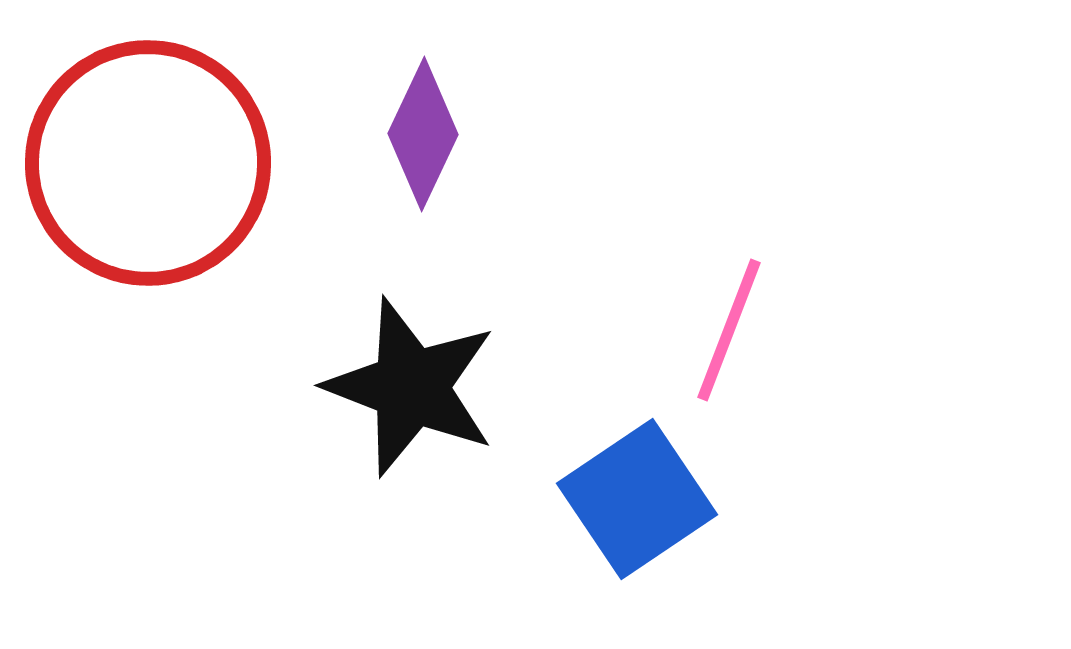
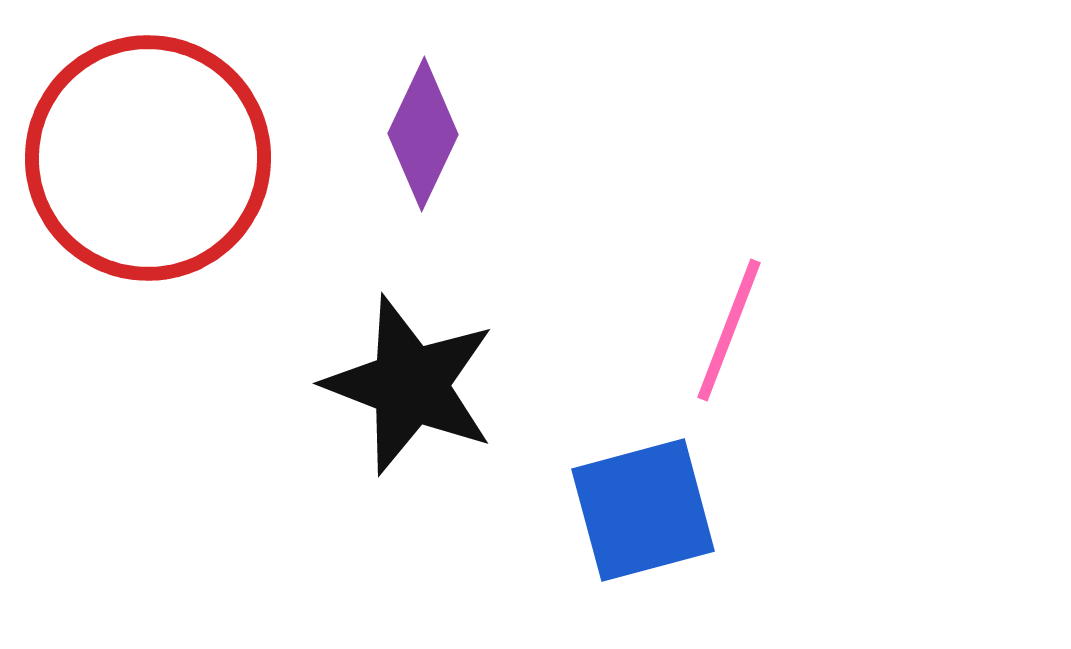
red circle: moved 5 px up
black star: moved 1 px left, 2 px up
blue square: moved 6 px right, 11 px down; rotated 19 degrees clockwise
